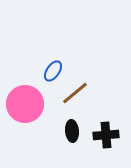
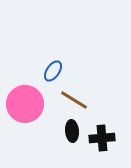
brown line: moved 1 px left, 7 px down; rotated 72 degrees clockwise
black cross: moved 4 px left, 3 px down
